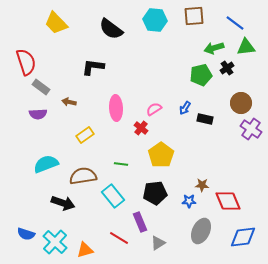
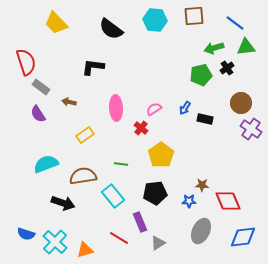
purple semicircle: rotated 60 degrees clockwise
